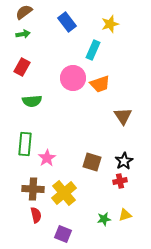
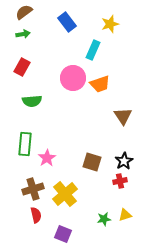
brown cross: rotated 20 degrees counterclockwise
yellow cross: moved 1 px right, 1 px down
